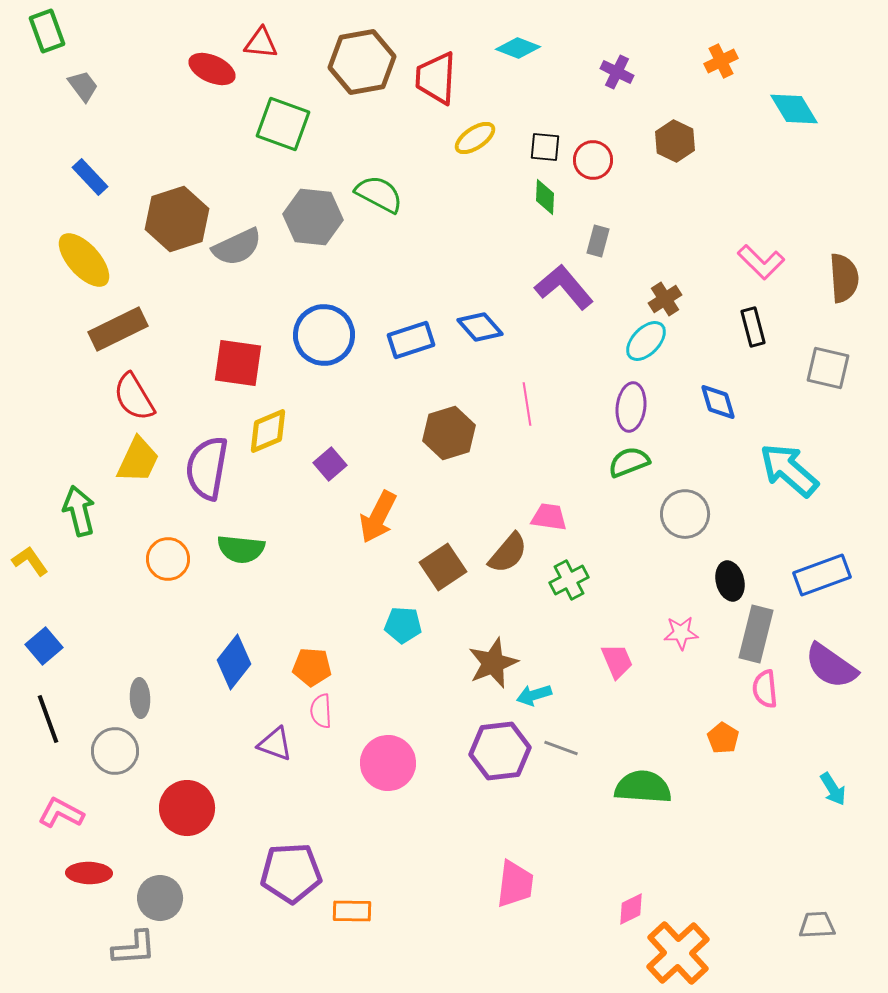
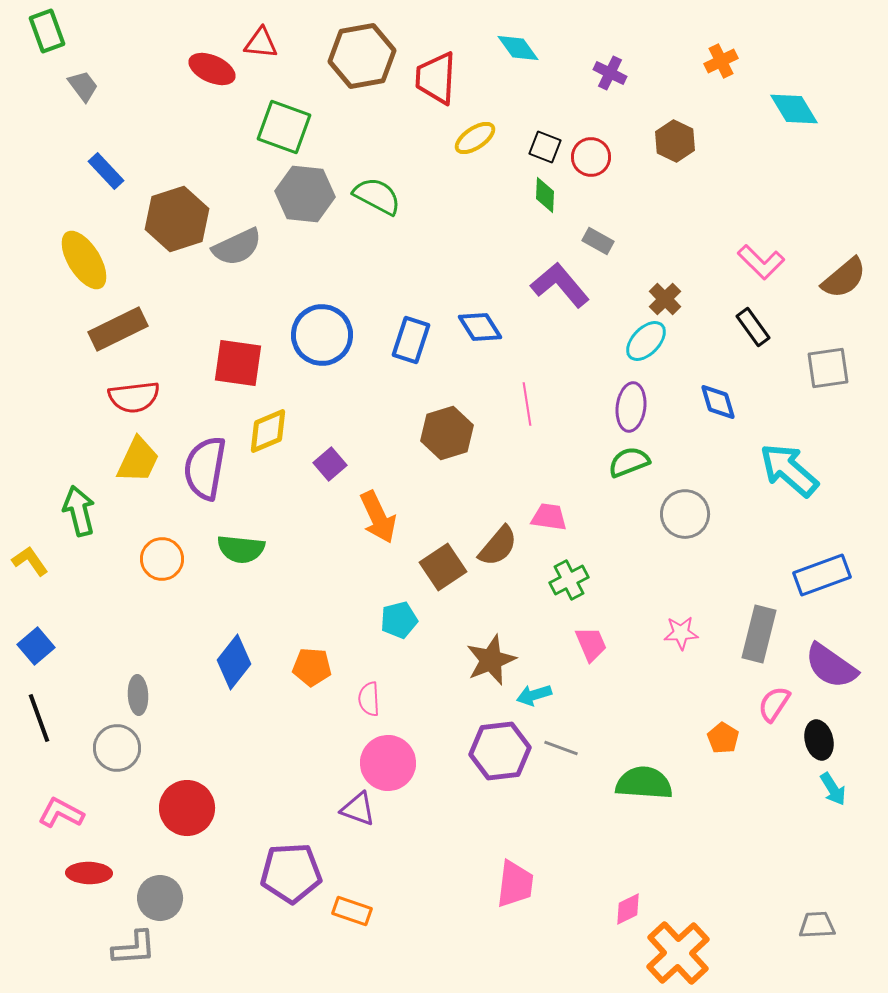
cyan diamond at (518, 48): rotated 33 degrees clockwise
brown hexagon at (362, 62): moved 6 px up
purple cross at (617, 72): moved 7 px left, 1 px down
green square at (283, 124): moved 1 px right, 3 px down
black square at (545, 147): rotated 16 degrees clockwise
red circle at (593, 160): moved 2 px left, 3 px up
blue rectangle at (90, 177): moved 16 px right, 6 px up
green semicircle at (379, 194): moved 2 px left, 2 px down
green diamond at (545, 197): moved 2 px up
gray hexagon at (313, 217): moved 8 px left, 23 px up
gray rectangle at (598, 241): rotated 76 degrees counterclockwise
yellow ellipse at (84, 260): rotated 10 degrees clockwise
brown semicircle at (844, 278): rotated 54 degrees clockwise
purple L-shape at (564, 287): moved 4 px left, 2 px up
brown cross at (665, 299): rotated 12 degrees counterclockwise
blue diamond at (480, 327): rotated 9 degrees clockwise
black rectangle at (753, 327): rotated 21 degrees counterclockwise
blue circle at (324, 335): moved 2 px left
blue rectangle at (411, 340): rotated 54 degrees counterclockwise
gray square at (828, 368): rotated 21 degrees counterclockwise
red semicircle at (134, 397): rotated 66 degrees counterclockwise
brown hexagon at (449, 433): moved 2 px left
purple semicircle at (207, 468): moved 2 px left
orange arrow at (378, 517): rotated 52 degrees counterclockwise
brown semicircle at (508, 553): moved 10 px left, 7 px up
orange circle at (168, 559): moved 6 px left
black ellipse at (730, 581): moved 89 px right, 159 px down
cyan pentagon at (403, 625): moved 4 px left, 5 px up; rotated 18 degrees counterclockwise
gray rectangle at (756, 634): moved 3 px right
blue square at (44, 646): moved 8 px left
pink trapezoid at (617, 661): moved 26 px left, 17 px up
brown star at (493, 663): moved 2 px left, 3 px up
pink semicircle at (765, 689): moved 9 px right, 15 px down; rotated 39 degrees clockwise
gray ellipse at (140, 698): moved 2 px left, 3 px up
pink semicircle at (321, 711): moved 48 px right, 12 px up
black line at (48, 719): moved 9 px left, 1 px up
purple triangle at (275, 744): moved 83 px right, 65 px down
gray circle at (115, 751): moved 2 px right, 3 px up
green semicircle at (643, 787): moved 1 px right, 4 px up
pink diamond at (631, 909): moved 3 px left
orange rectangle at (352, 911): rotated 18 degrees clockwise
